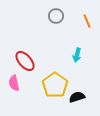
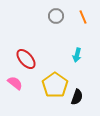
orange line: moved 4 px left, 4 px up
red ellipse: moved 1 px right, 2 px up
pink semicircle: moved 1 px right; rotated 140 degrees clockwise
black semicircle: rotated 126 degrees clockwise
